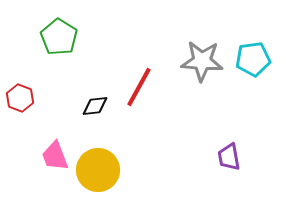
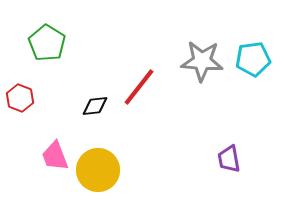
green pentagon: moved 12 px left, 6 px down
red line: rotated 9 degrees clockwise
purple trapezoid: moved 2 px down
